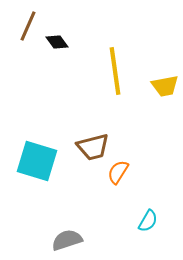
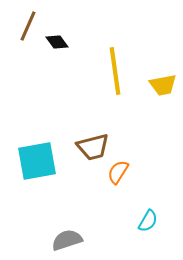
yellow trapezoid: moved 2 px left, 1 px up
cyan square: rotated 27 degrees counterclockwise
